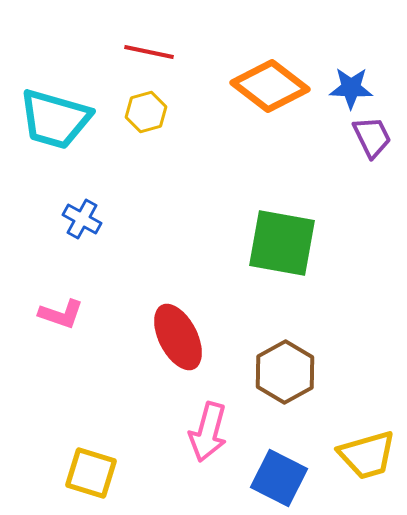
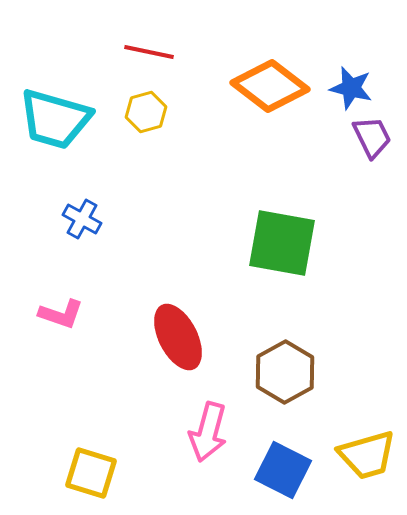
blue star: rotated 12 degrees clockwise
blue square: moved 4 px right, 8 px up
